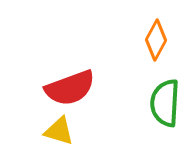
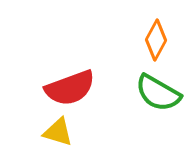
green semicircle: moved 7 px left, 10 px up; rotated 63 degrees counterclockwise
yellow triangle: moved 1 px left, 1 px down
